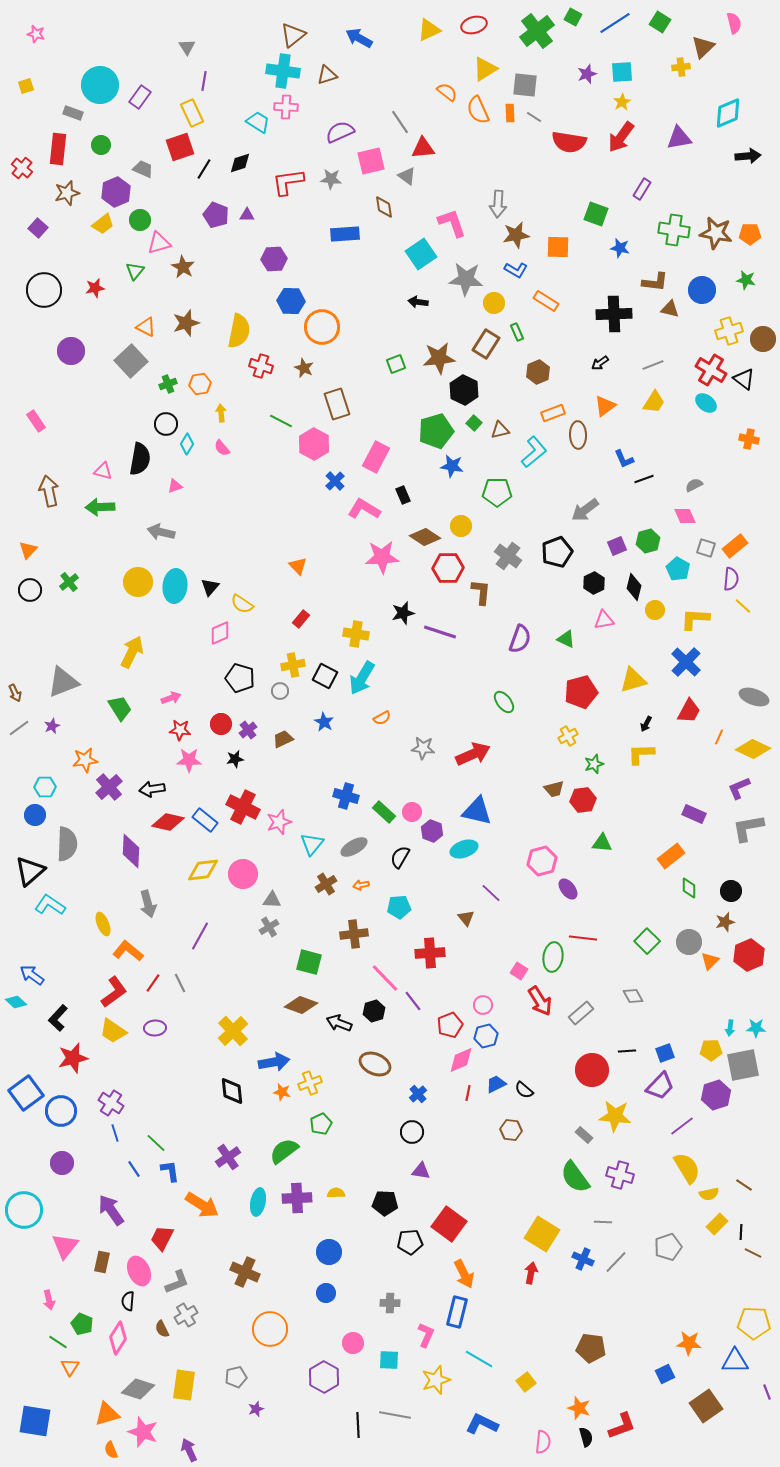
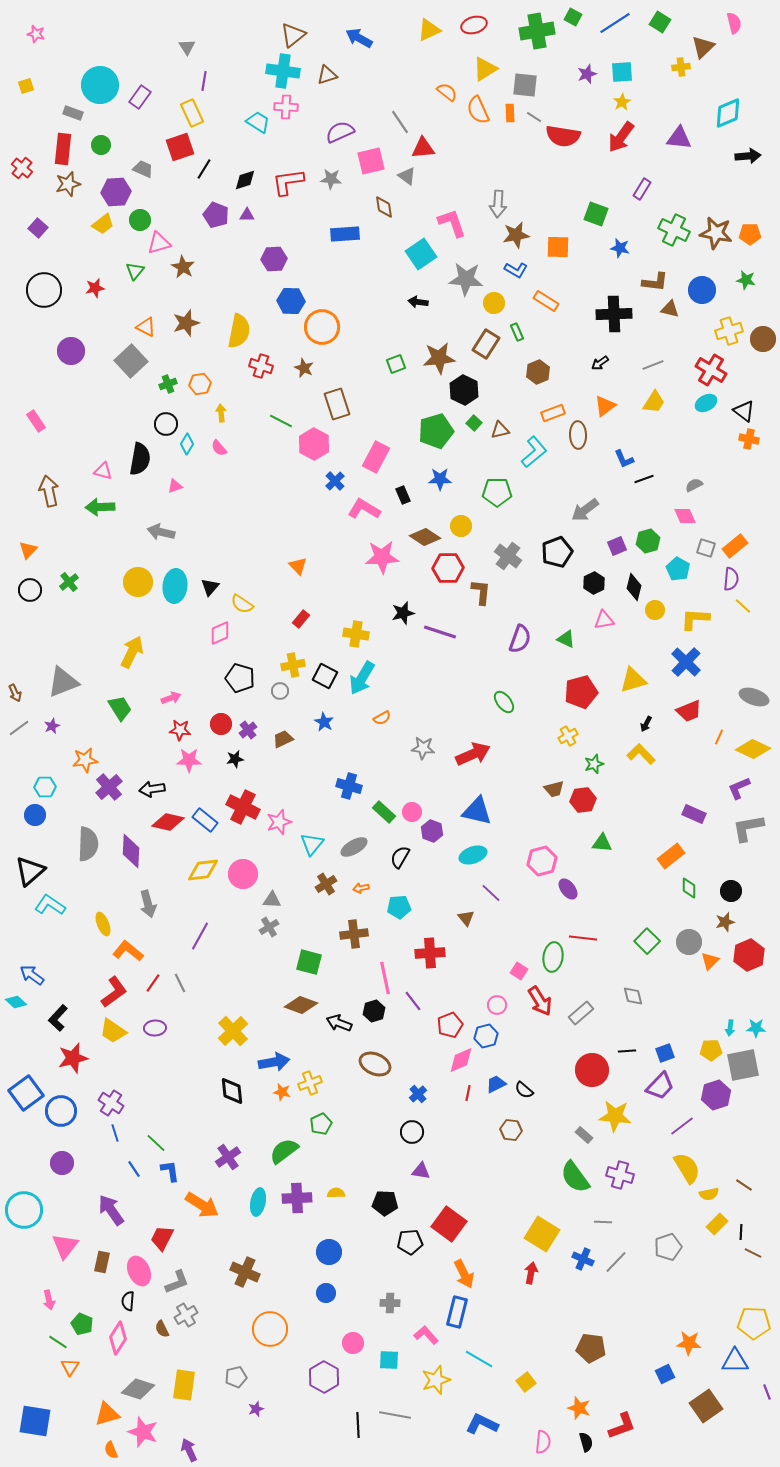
green cross at (537, 31): rotated 28 degrees clockwise
purple triangle at (679, 138): rotated 16 degrees clockwise
red semicircle at (569, 142): moved 6 px left, 6 px up
red rectangle at (58, 149): moved 5 px right
black diamond at (240, 163): moved 5 px right, 17 px down
purple hexagon at (116, 192): rotated 20 degrees clockwise
brown star at (67, 193): moved 1 px right, 9 px up
green cross at (674, 230): rotated 16 degrees clockwise
black triangle at (744, 379): moved 32 px down
cyan ellipse at (706, 403): rotated 65 degrees counterclockwise
pink semicircle at (222, 448): moved 3 px left
blue star at (452, 466): moved 12 px left, 13 px down; rotated 10 degrees counterclockwise
red trapezoid at (689, 711): rotated 40 degrees clockwise
yellow L-shape at (641, 754): rotated 48 degrees clockwise
blue cross at (346, 796): moved 3 px right, 10 px up
gray semicircle at (67, 844): moved 21 px right
cyan ellipse at (464, 849): moved 9 px right, 6 px down
orange arrow at (361, 885): moved 3 px down
pink line at (385, 978): rotated 32 degrees clockwise
gray diamond at (633, 996): rotated 15 degrees clockwise
pink circle at (483, 1005): moved 14 px right
pink L-shape at (426, 1335): rotated 65 degrees counterclockwise
black semicircle at (586, 1437): moved 5 px down
